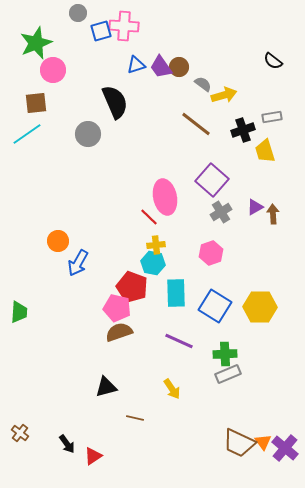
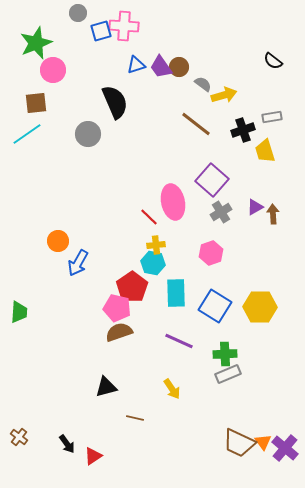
pink ellipse at (165, 197): moved 8 px right, 5 px down
red pentagon at (132, 287): rotated 16 degrees clockwise
brown cross at (20, 433): moved 1 px left, 4 px down
